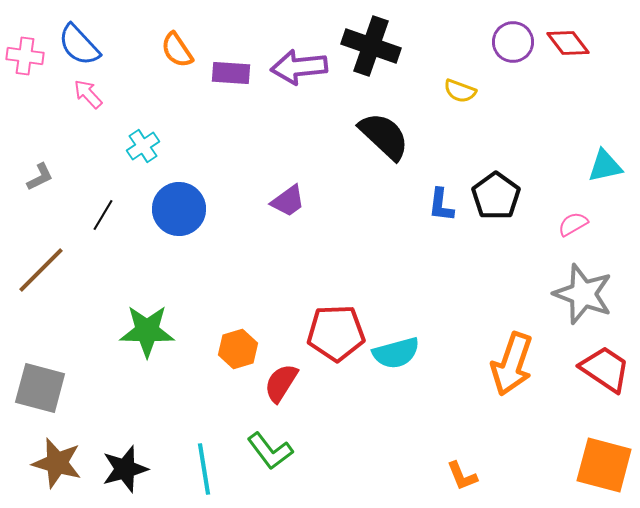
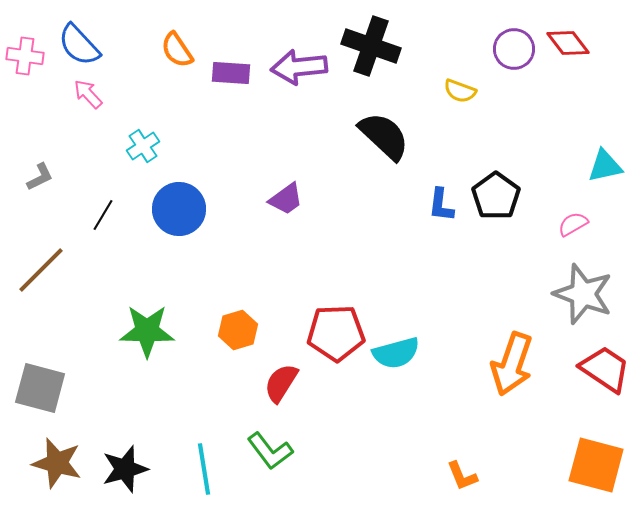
purple circle: moved 1 px right, 7 px down
purple trapezoid: moved 2 px left, 2 px up
orange hexagon: moved 19 px up
orange square: moved 8 px left
